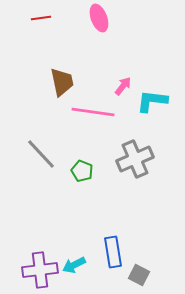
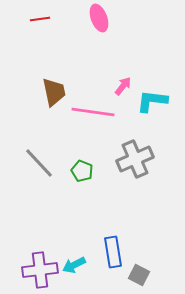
red line: moved 1 px left, 1 px down
brown trapezoid: moved 8 px left, 10 px down
gray line: moved 2 px left, 9 px down
